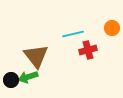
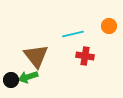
orange circle: moved 3 px left, 2 px up
red cross: moved 3 px left, 6 px down; rotated 24 degrees clockwise
